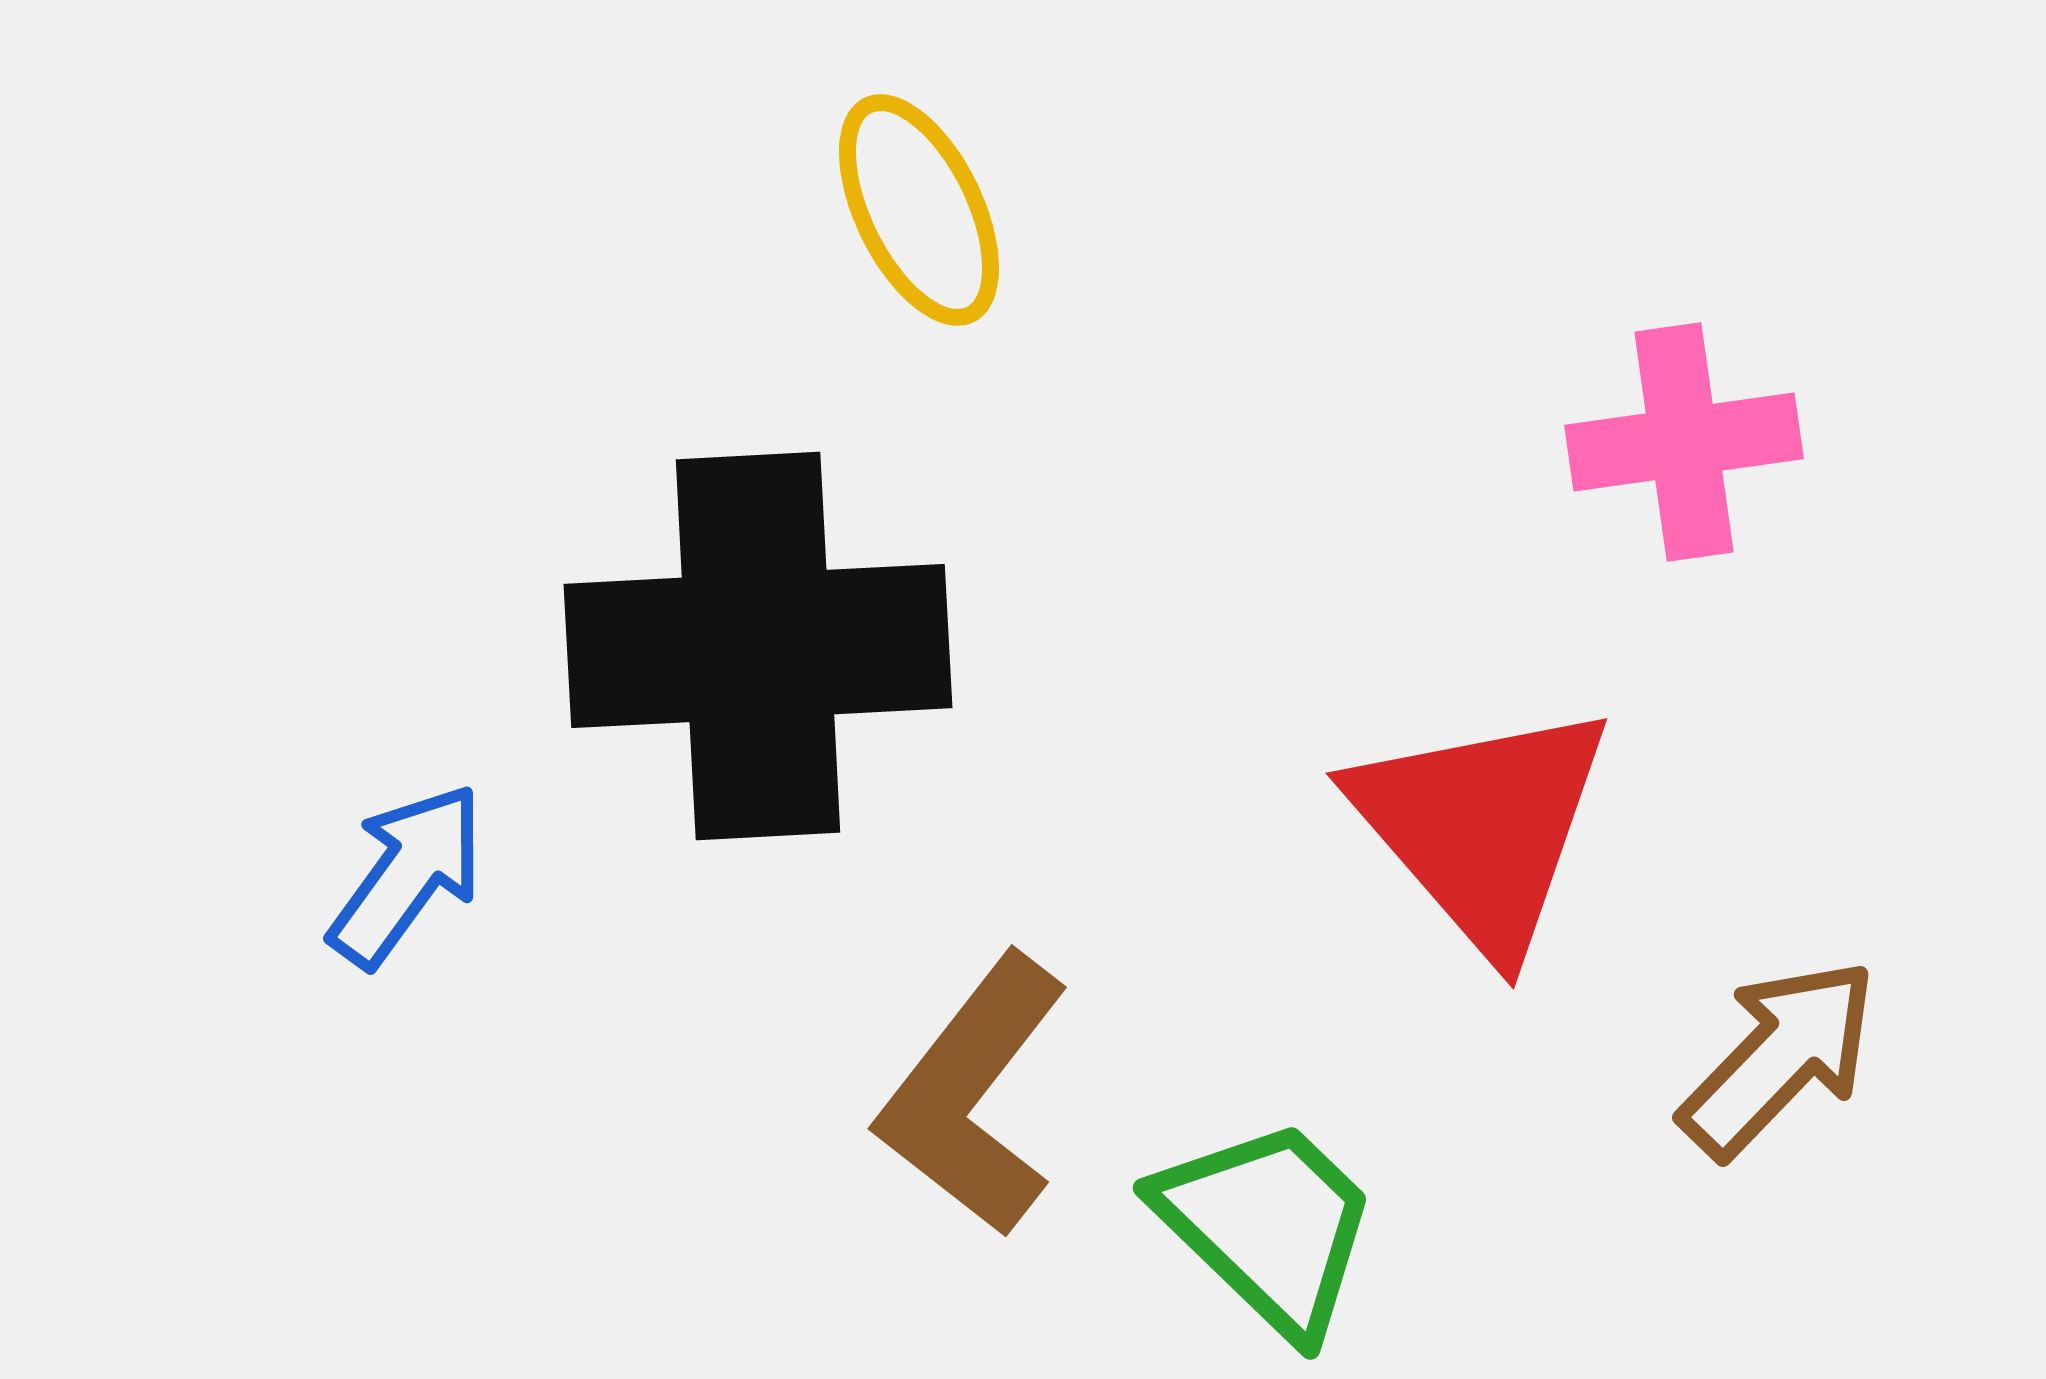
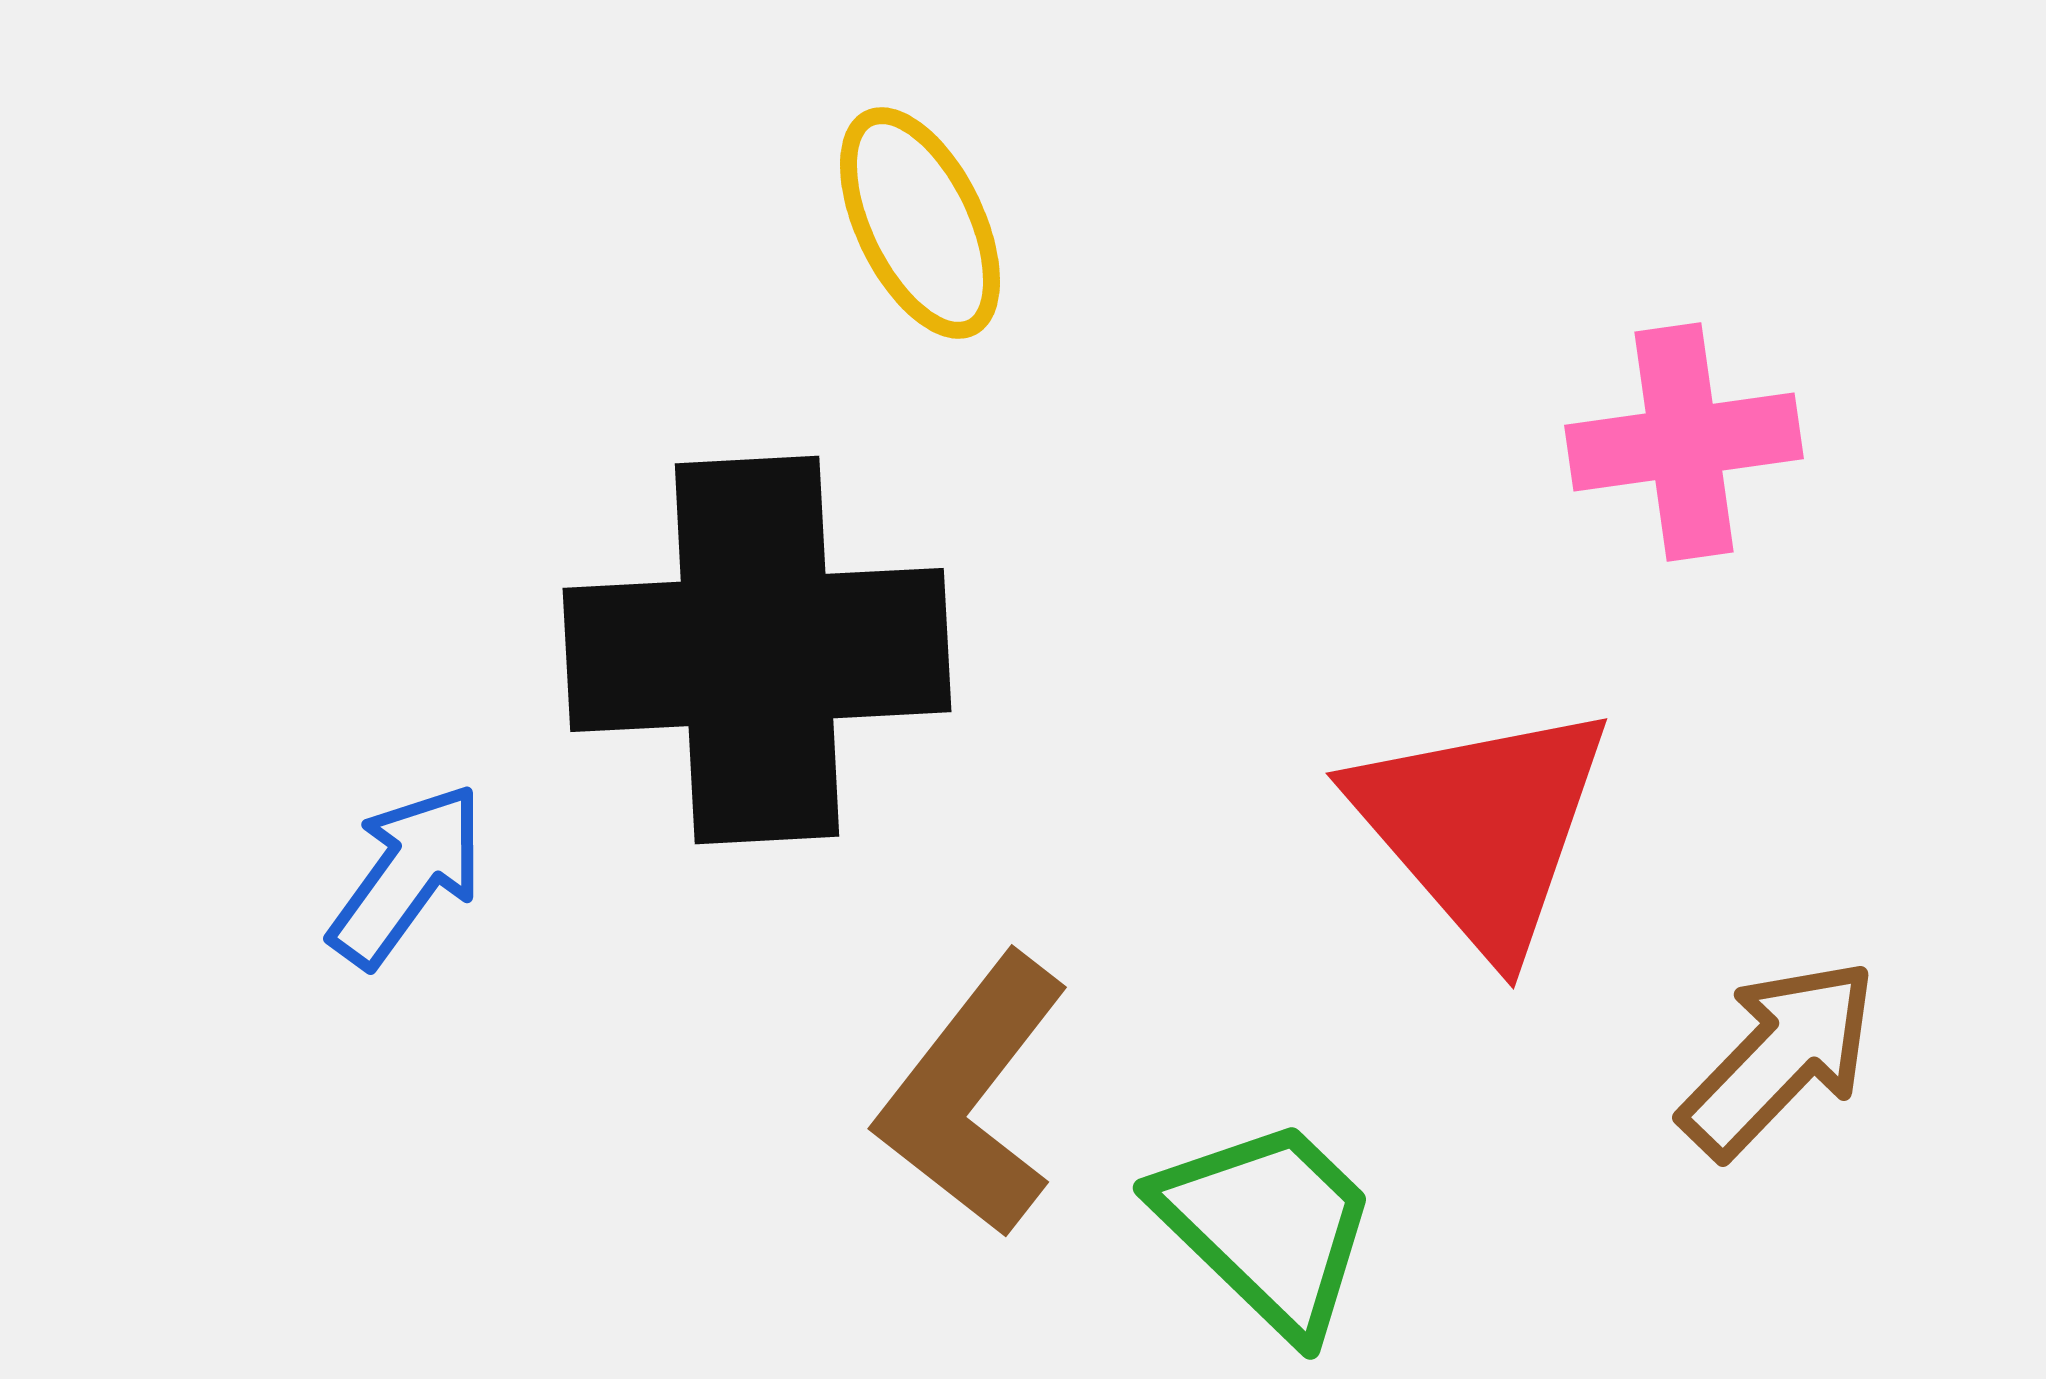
yellow ellipse: moved 1 px right, 13 px down
black cross: moved 1 px left, 4 px down
